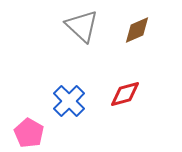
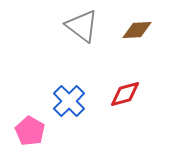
gray triangle: rotated 6 degrees counterclockwise
brown diamond: rotated 20 degrees clockwise
pink pentagon: moved 1 px right, 2 px up
